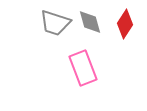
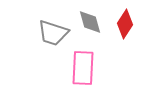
gray trapezoid: moved 2 px left, 10 px down
pink rectangle: rotated 24 degrees clockwise
